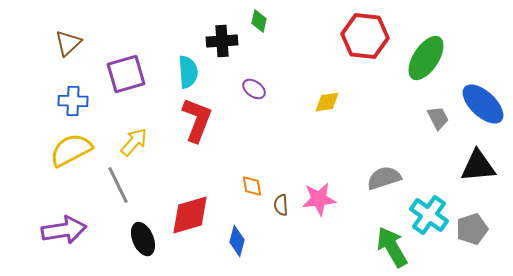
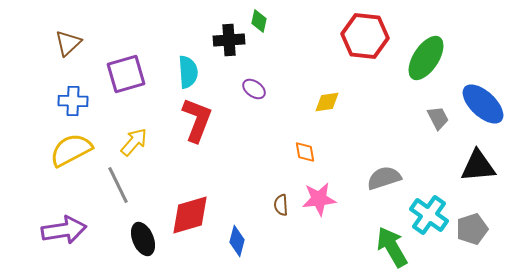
black cross: moved 7 px right, 1 px up
orange diamond: moved 53 px right, 34 px up
